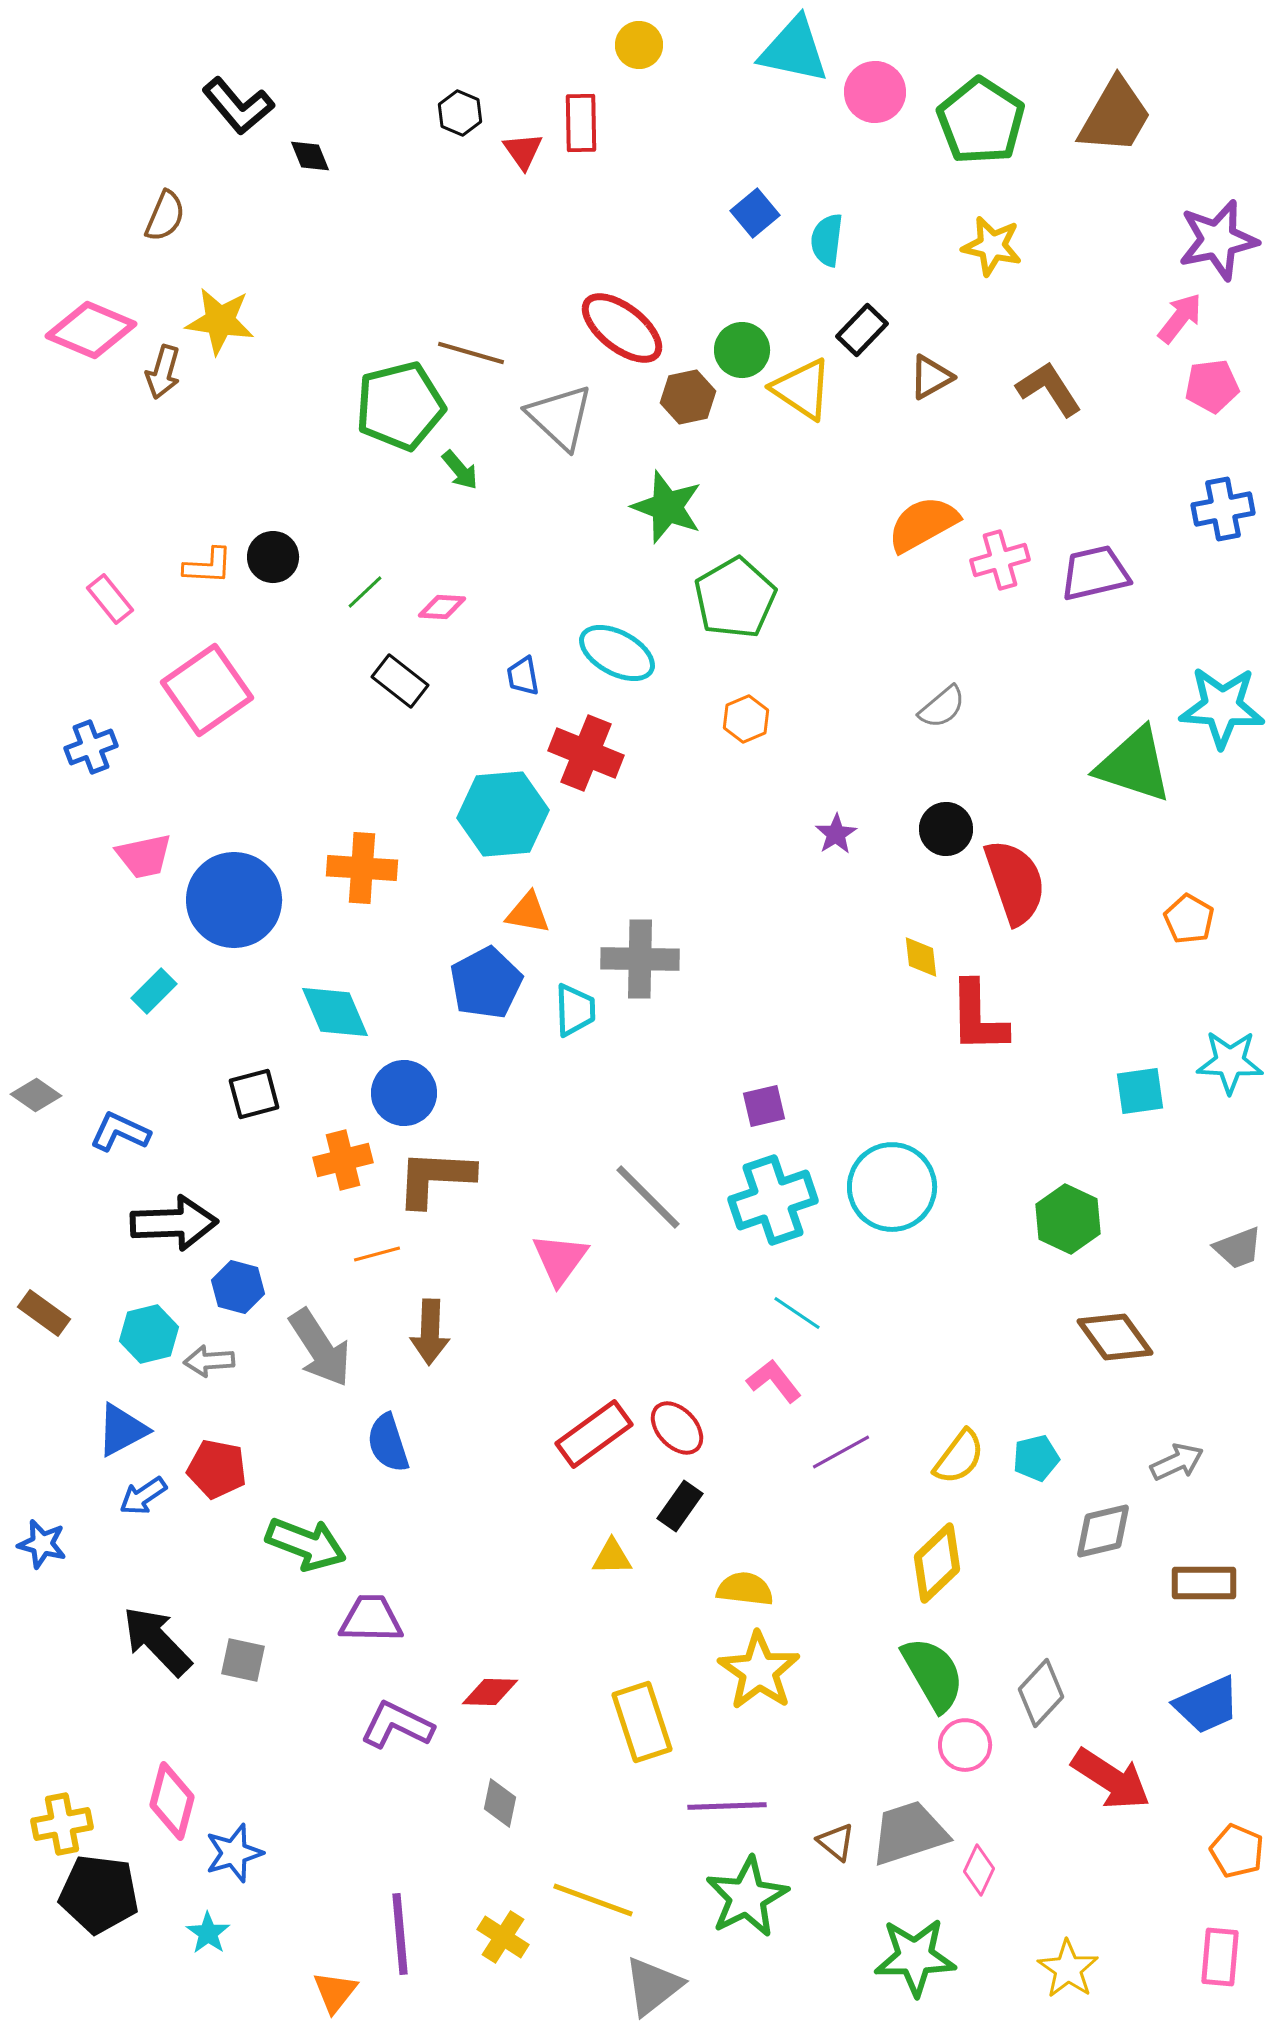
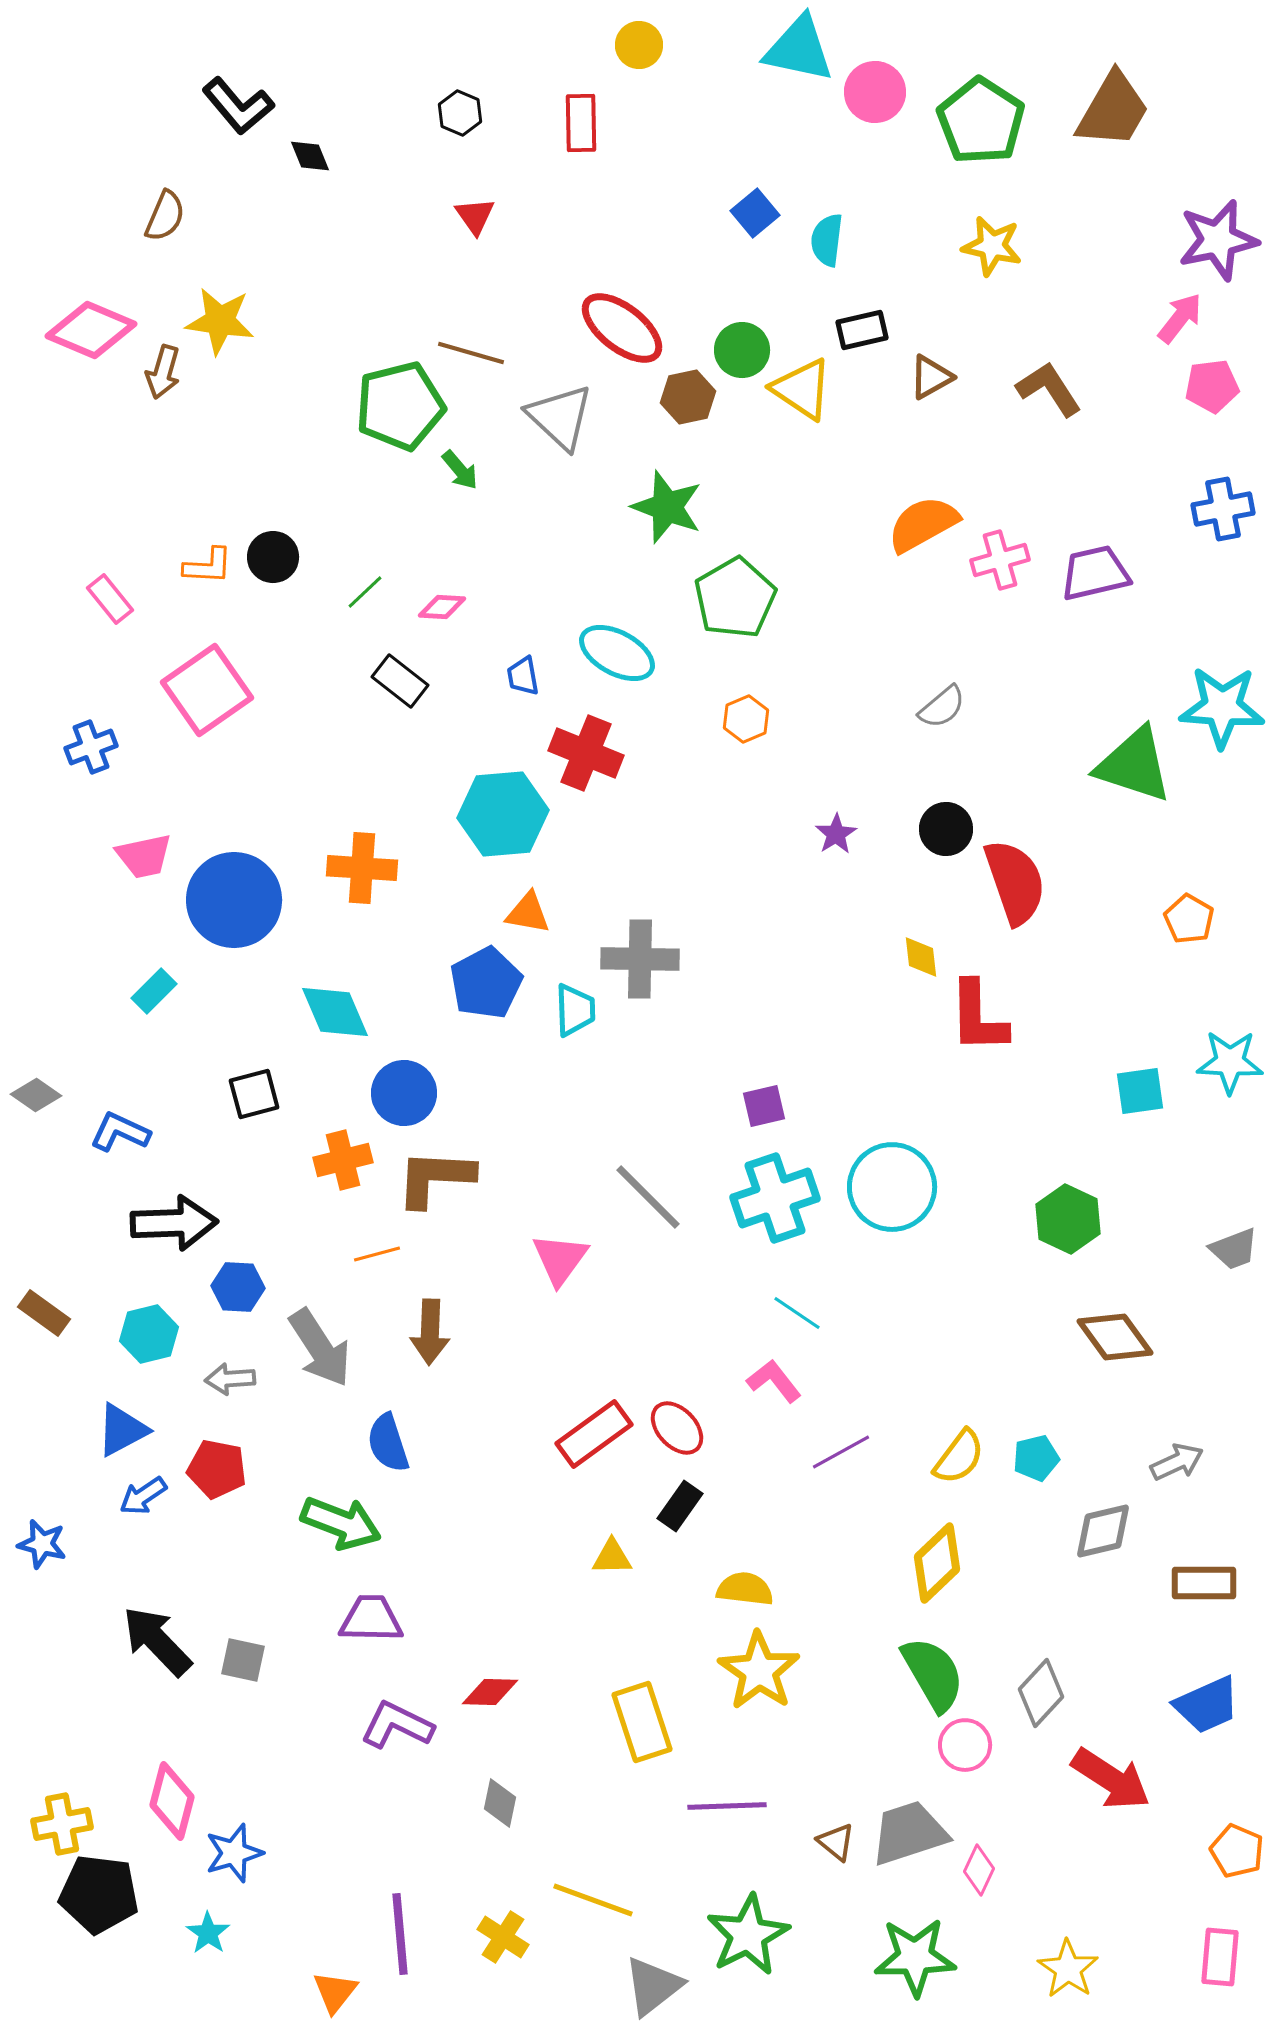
cyan triangle at (794, 50): moved 5 px right, 1 px up
brown trapezoid at (1115, 116): moved 2 px left, 6 px up
red triangle at (523, 151): moved 48 px left, 65 px down
black rectangle at (862, 330): rotated 33 degrees clockwise
cyan cross at (773, 1200): moved 2 px right, 2 px up
gray trapezoid at (1238, 1248): moved 4 px left, 1 px down
blue hexagon at (238, 1287): rotated 12 degrees counterclockwise
gray arrow at (209, 1361): moved 21 px right, 18 px down
green arrow at (306, 1544): moved 35 px right, 21 px up
green star at (747, 1897): moved 1 px right, 38 px down
